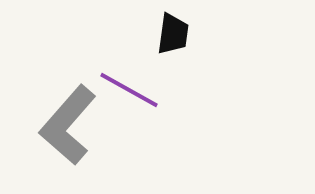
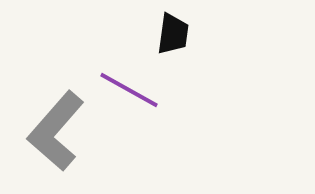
gray L-shape: moved 12 px left, 6 px down
